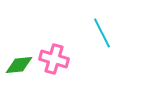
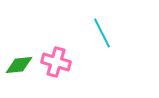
pink cross: moved 2 px right, 3 px down
